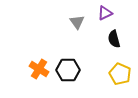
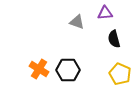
purple triangle: rotated 21 degrees clockwise
gray triangle: rotated 35 degrees counterclockwise
